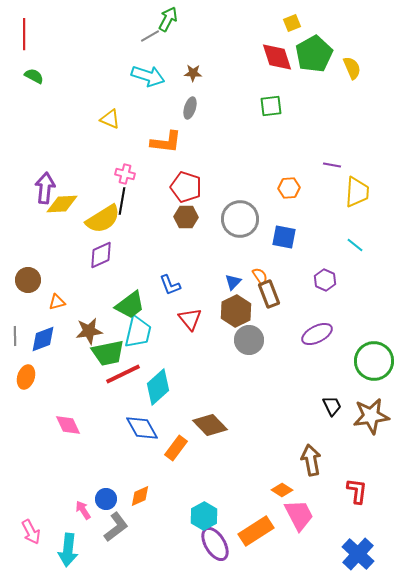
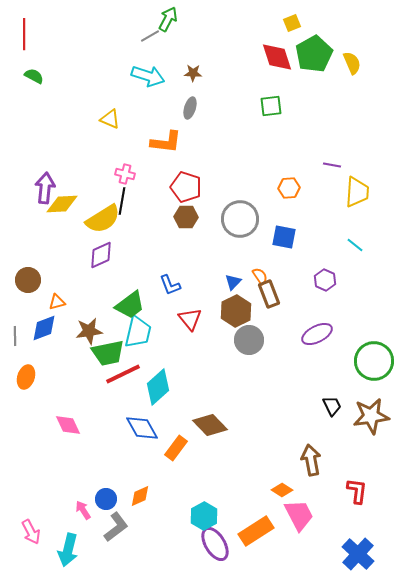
yellow semicircle at (352, 68): moved 5 px up
blue diamond at (43, 339): moved 1 px right, 11 px up
cyan arrow at (68, 550): rotated 8 degrees clockwise
